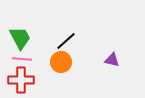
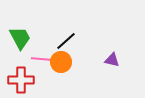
pink line: moved 19 px right
